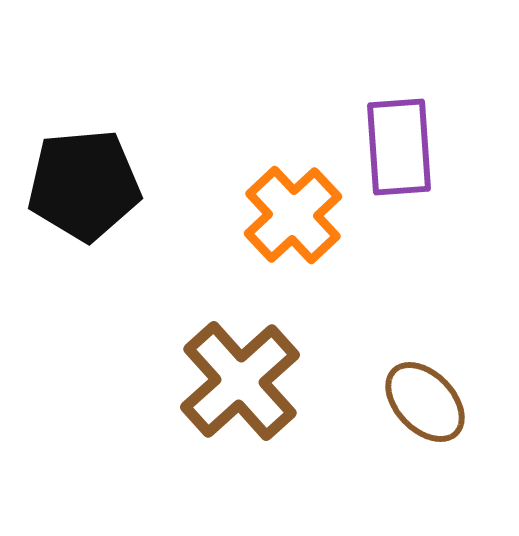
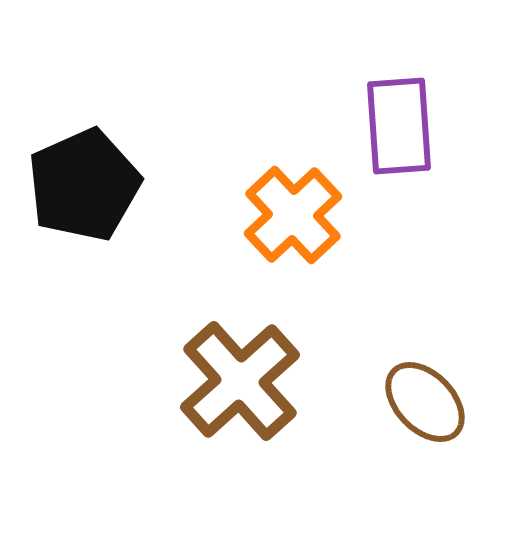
purple rectangle: moved 21 px up
black pentagon: rotated 19 degrees counterclockwise
